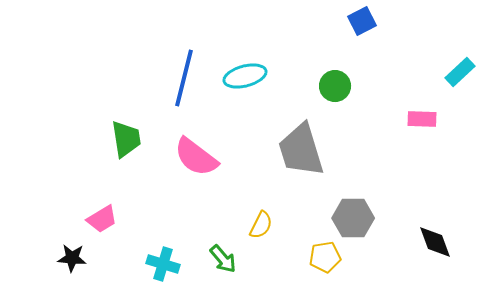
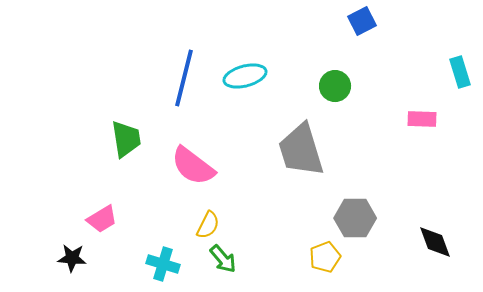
cyan rectangle: rotated 64 degrees counterclockwise
pink semicircle: moved 3 px left, 9 px down
gray hexagon: moved 2 px right
yellow semicircle: moved 53 px left
yellow pentagon: rotated 12 degrees counterclockwise
